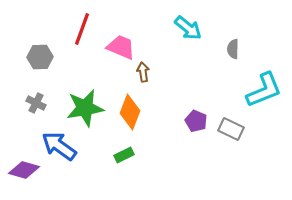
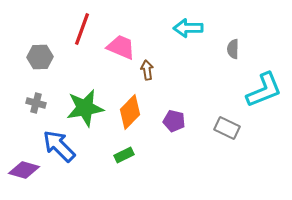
cyan arrow: rotated 140 degrees clockwise
brown arrow: moved 4 px right, 2 px up
gray cross: rotated 12 degrees counterclockwise
orange diamond: rotated 24 degrees clockwise
purple pentagon: moved 22 px left; rotated 10 degrees counterclockwise
gray rectangle: moved 4 px left, 1 px up
blue arrow: rotated 9 degrees clockwise
